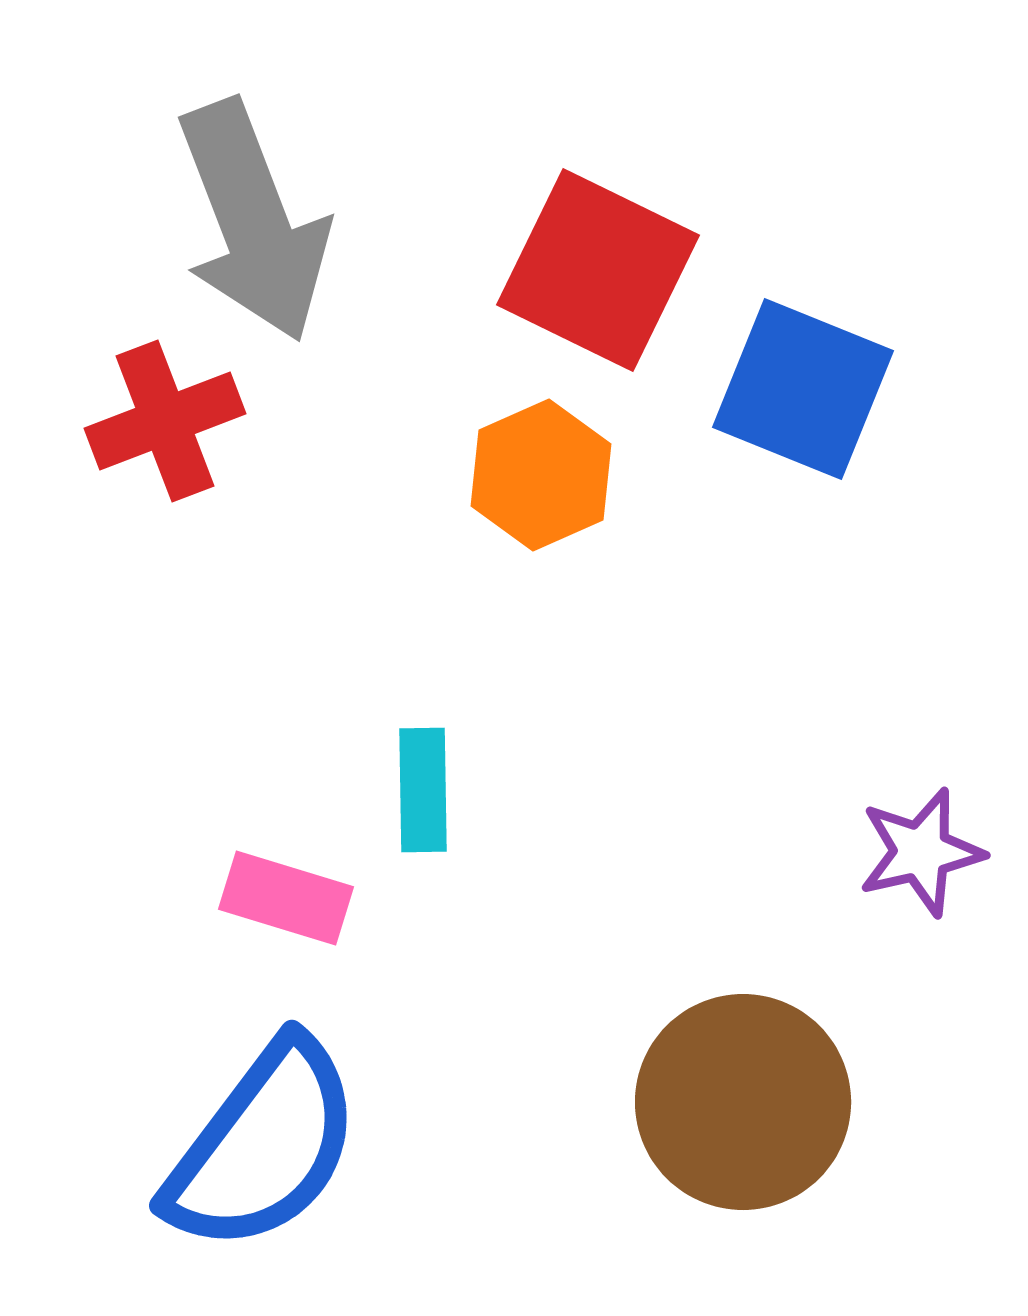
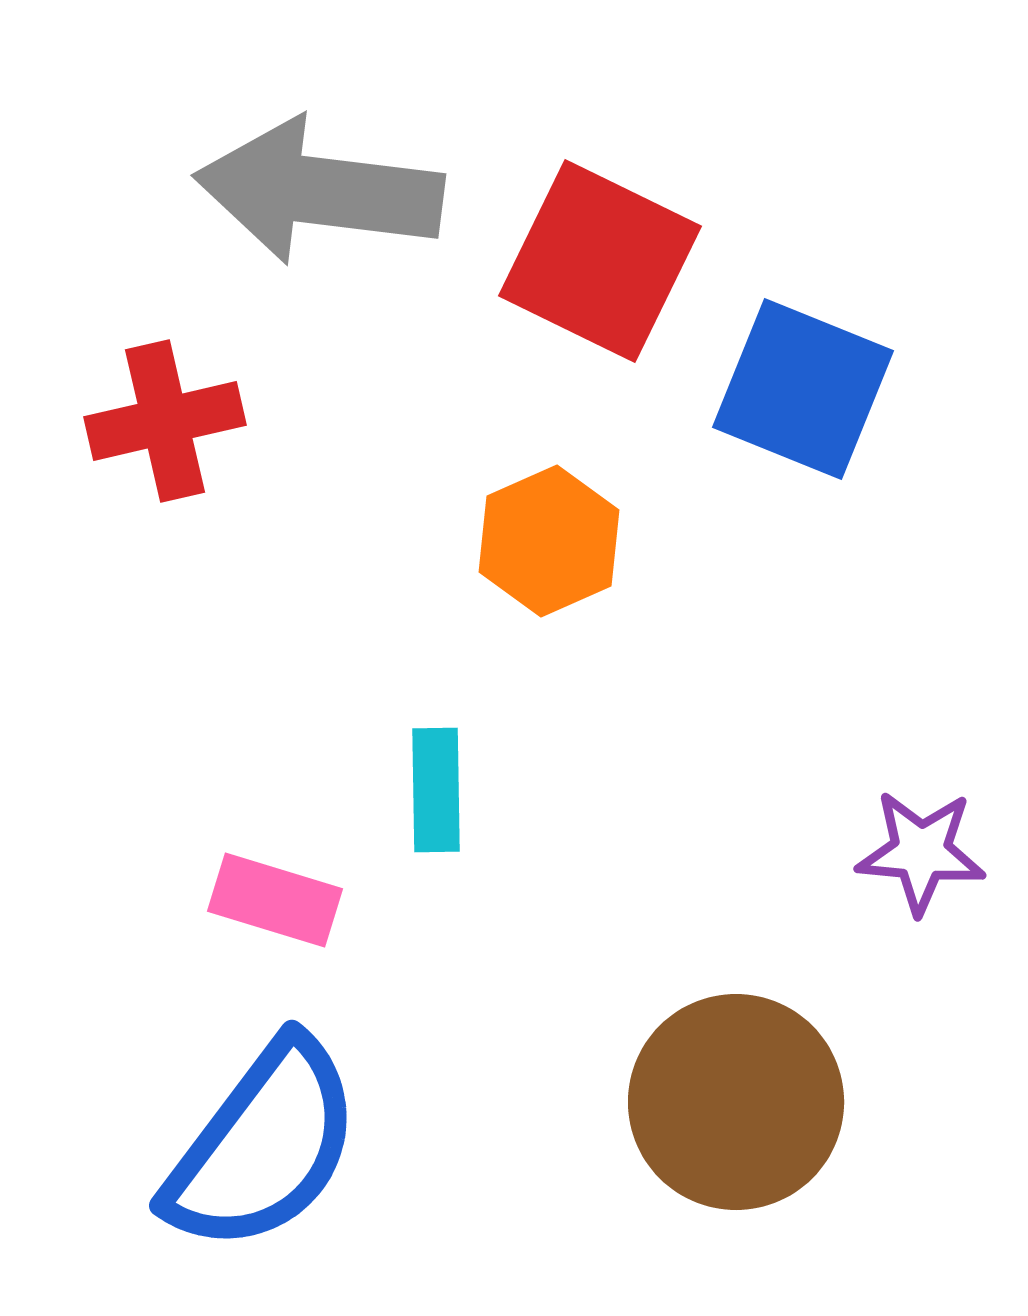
gray arrow: moved 66 px right, 30 px up; rotated 118 degrees clockwise
red square: moved 2 px right, 9 px up
red cross: rotated 8 degrees clockwise
orange hexagon: moved 8 px right, 66 px down
cyan rectangle: moved 13 px right
purple star: rotated 18 degrees clockwise
pink rectangle: moved 11 px left, 2 px down
brown circle: moved 7 px left
